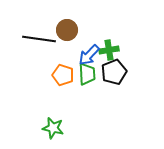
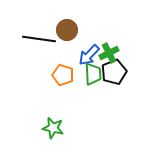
green cross: moved 3 px down; rotated 18 degrees counterclockwise
green trapezoid: moved 6 px right
